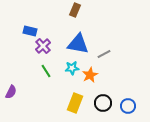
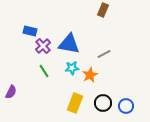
brown rectangle: moved 28 px right
blue triangle: moved 9 px left
green line: moved 2 px left
blue circle: moved 2 px left
